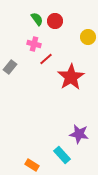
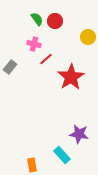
orange rectangle: rotated 48 degrees clockwise
